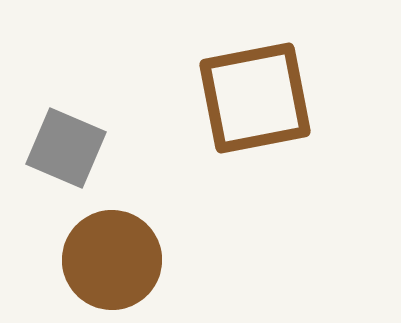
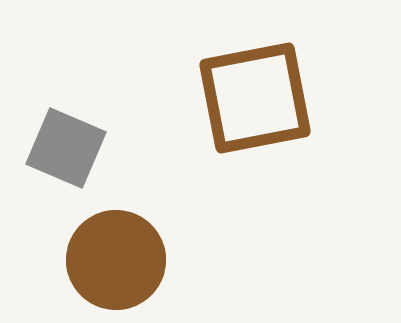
brown circle: moved 4 px right
